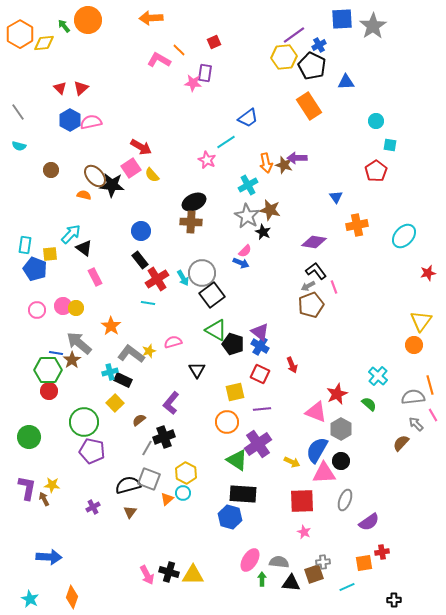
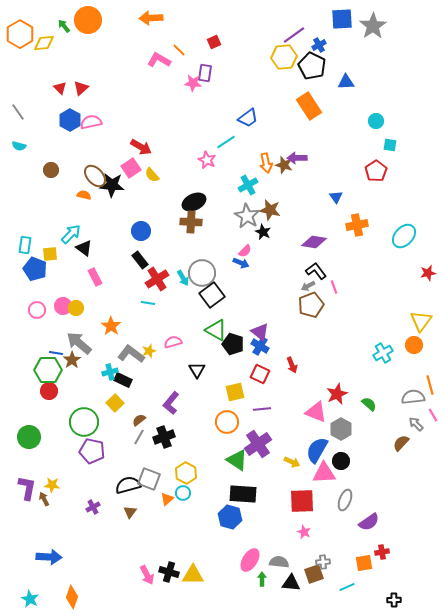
cyan cross at (378, 376): moved 5 px right, 23 px up; rotated 18 degrees clockwise
gray line at (147, 448): moved 8 px left, 11 px up
